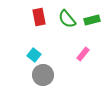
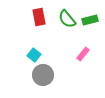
green rectangle: moved 2 px left
